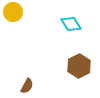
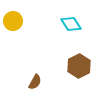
yellow circle: moved 9 px down
brown semicircle: moved 8 px right, 4 px up
